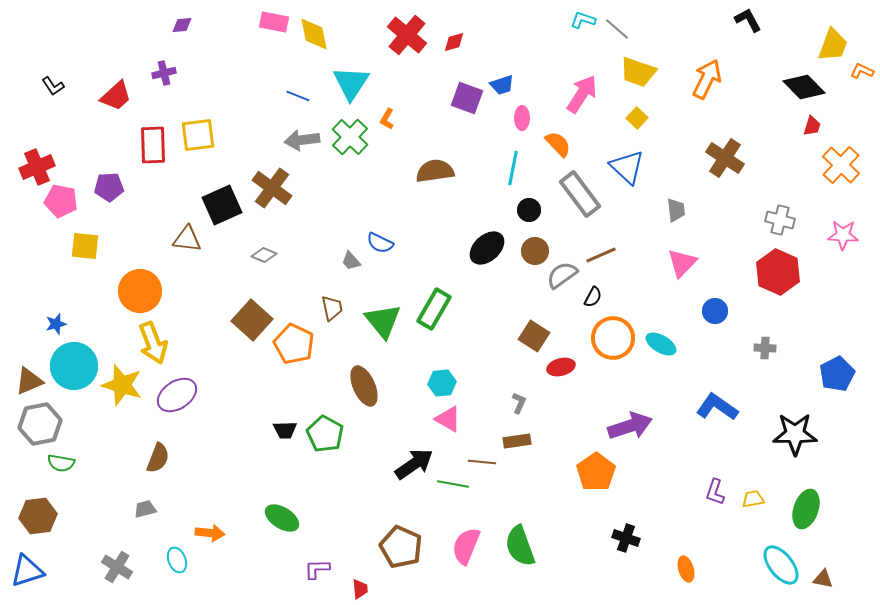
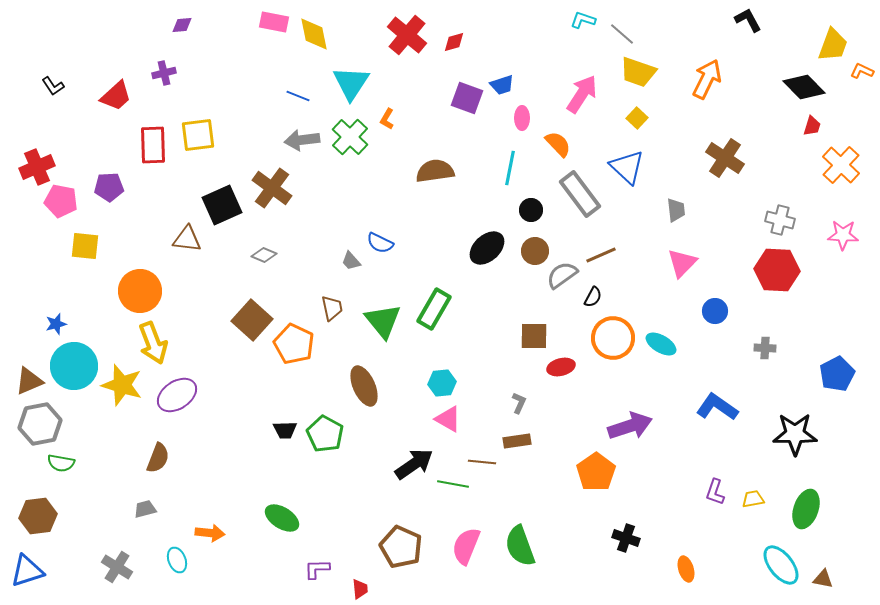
gray line at (617, 29): moved 5 px right, 5 px down
cyan line at (513, 168): moved 3 px left
black circle at (529, 210): moved 2 px right
red hexagon at (778, 272): moved 1 px left, 2 px up; rotated 21 degrees counterclockwise
brown square at (534, 336): rotated 32 degrees counterclockwise
